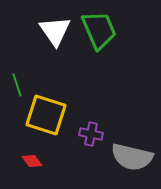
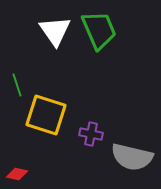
red diamond: moved 15 px left, 13 px down; rotated 40 degrees counterclockwise
